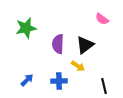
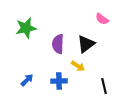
black triangle: moved 1 px right, 1 px up
